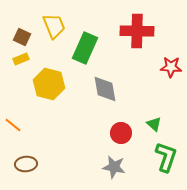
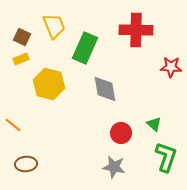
red cross: moved 1 px left, 1 px up
